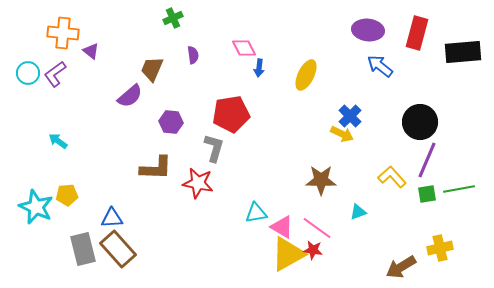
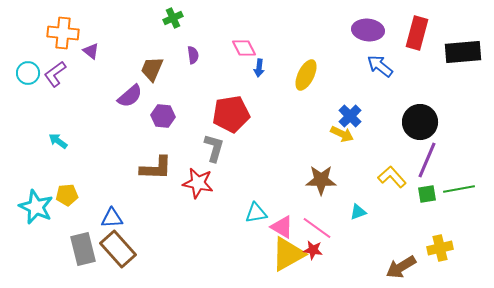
purple hexagon at (171, 122): moved 8 px left, 6 px up
